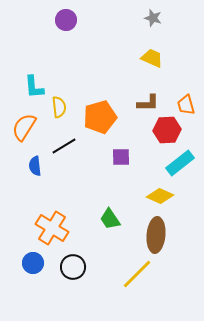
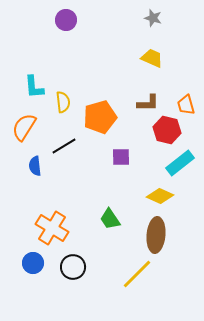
yellow semicircle: moved 4 px right, 5 px up
red hexagon: rotated 16 degrees clockwise
